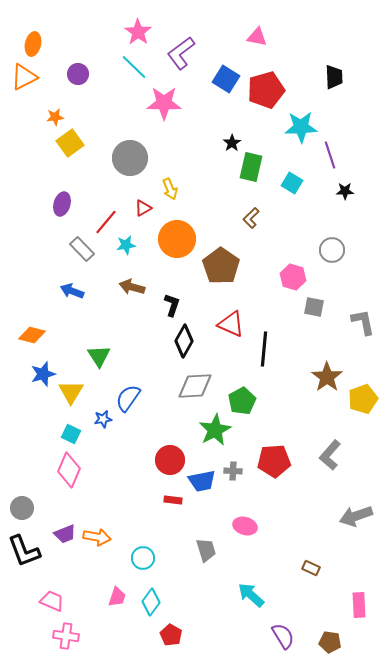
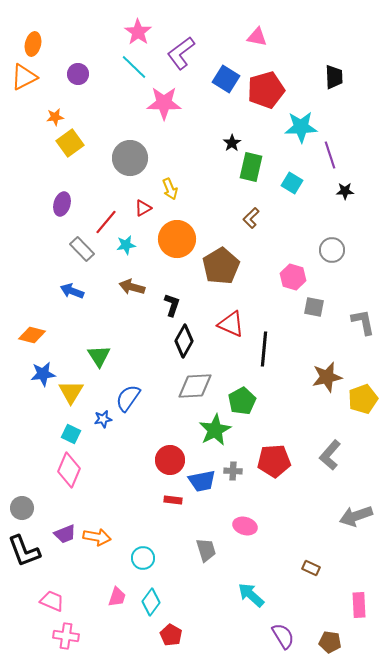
brown pentagon at (221, 266): rotated 6 degrees clockwise
blue star at (43, 374): rotated 10 degrees clockwise
brown star at (327, 377): rotated 24 degrees clockwise
